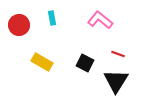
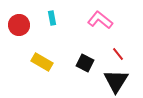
red line: rotated 32 degrees clockwise
